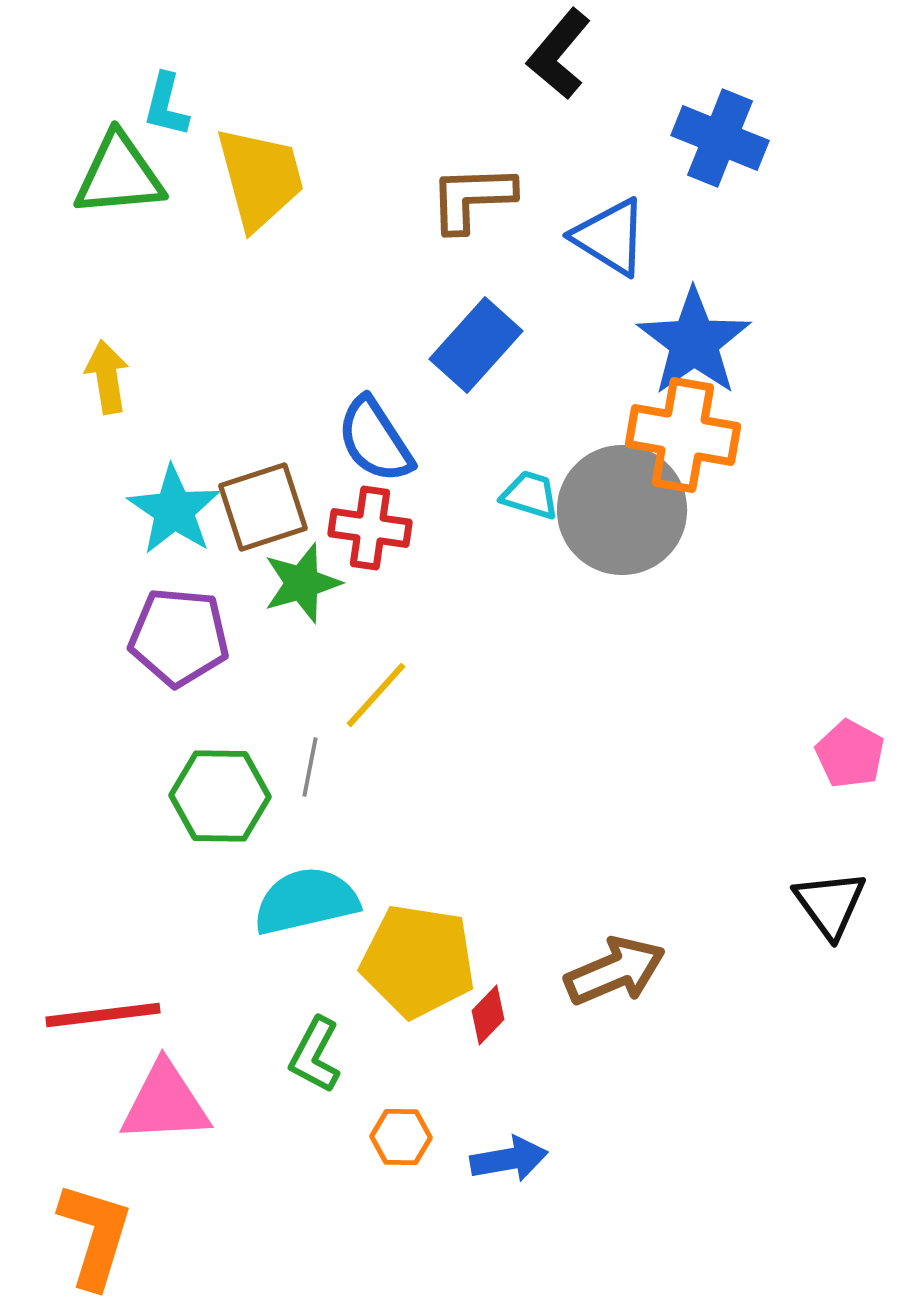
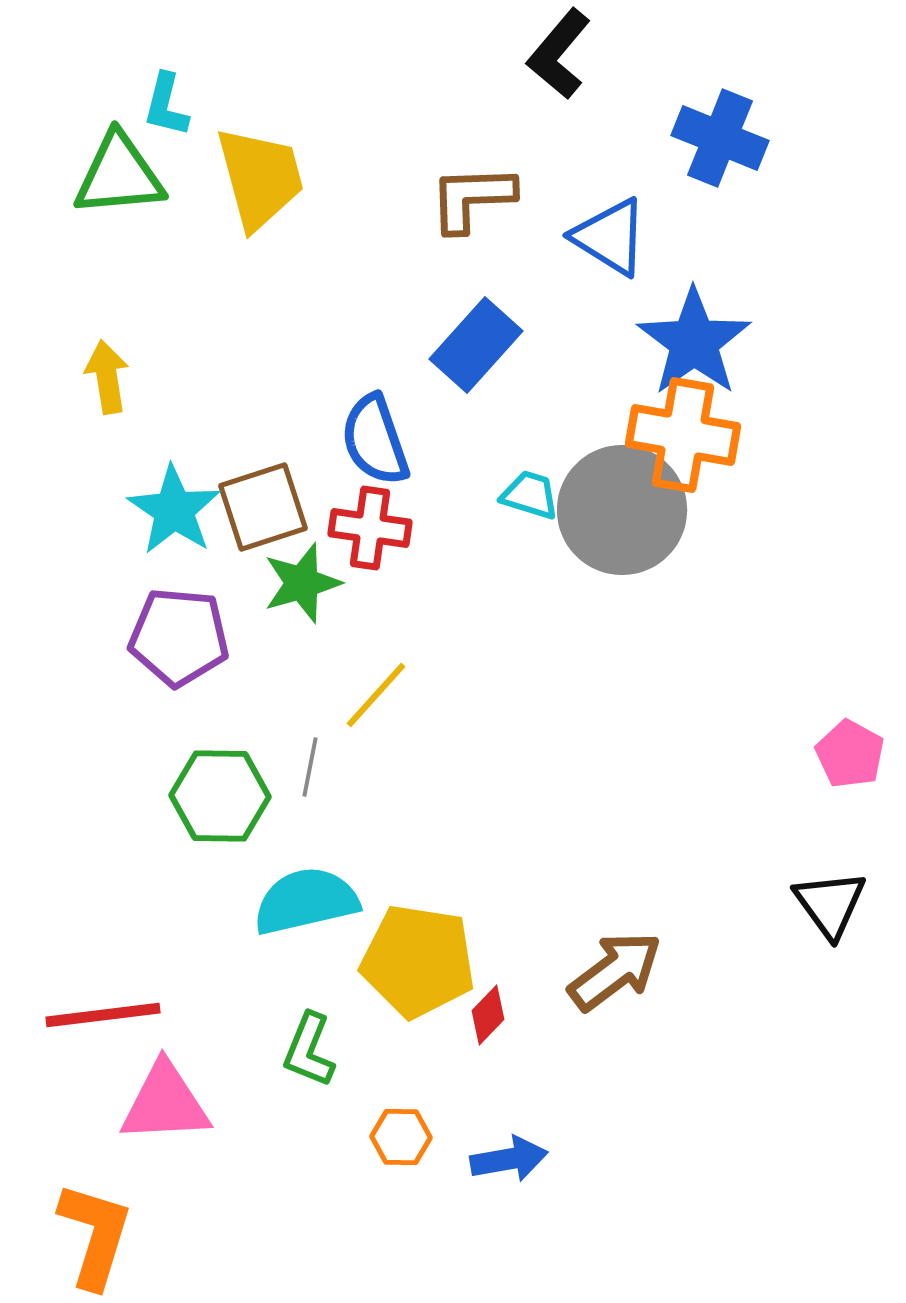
blue semicircle: rotated 14 degrees clockwise
brown arrow: rotated 14 degrees counterclockwise
green L-shape: moved 6 px left, 5 px up; rotated 6 degrees counterclockwise
